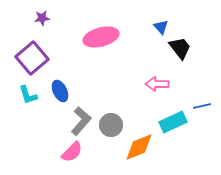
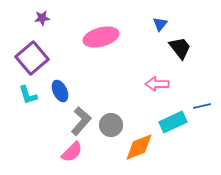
blue triangle: moved 1 px left, 3 px up; rotated 21 degrees clockwise
